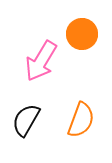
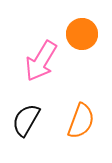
orange semicircle: moved 1 px down
